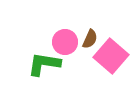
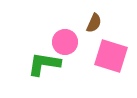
brown semicircle: moved 4 px right, 16 px up
pink square: rotated 24 degrees counterclockwise
